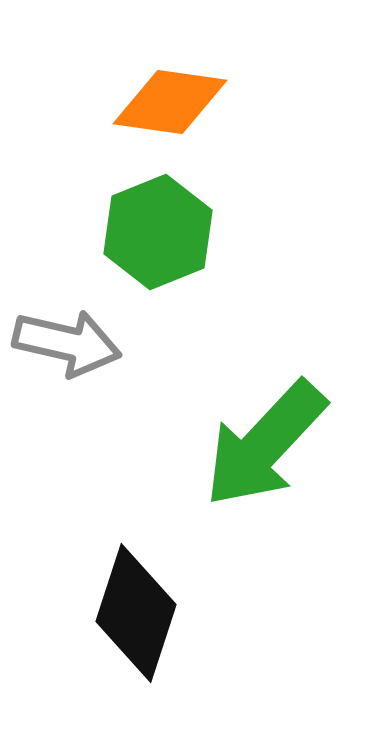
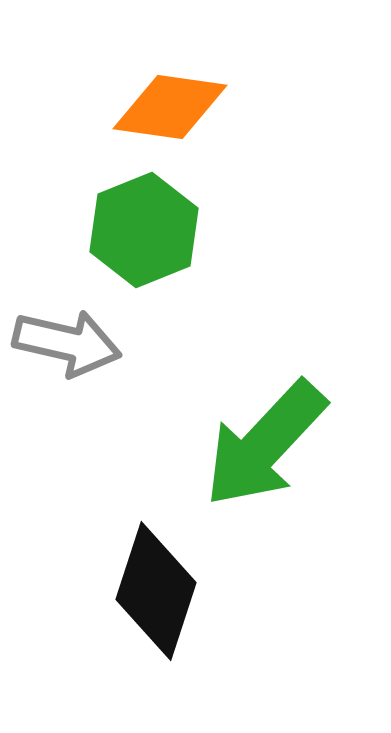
orange diamond: moved 5 px down
green hexagon: moved 14 px left, 2 px up
black diamond: moved 20 px right, 22 px up
